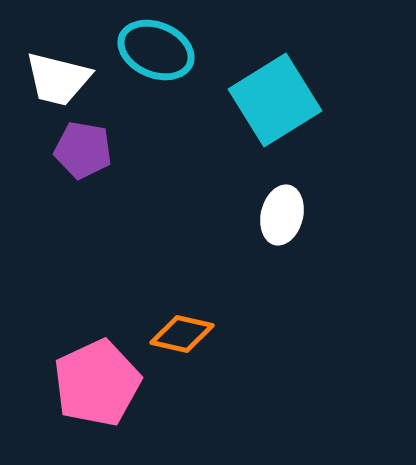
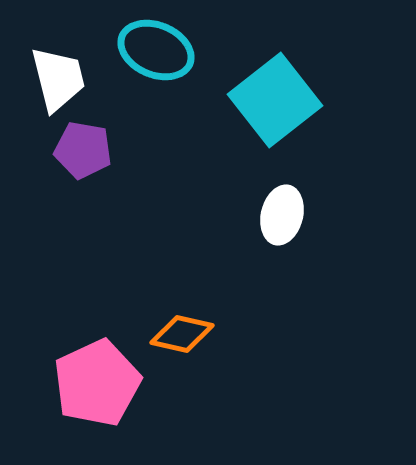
white trapezoid: rotated 118 degrees counterclockwise
cyan square: rotated 6 degrees counterclockwise
